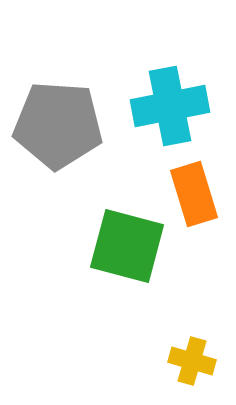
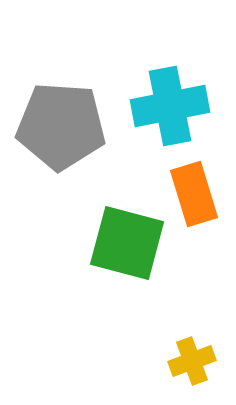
gray pentagon: moved 3 px right, 1 px down
green square: moved 3 px up
yellow cross: rotated 36 degrees counterclockwise
